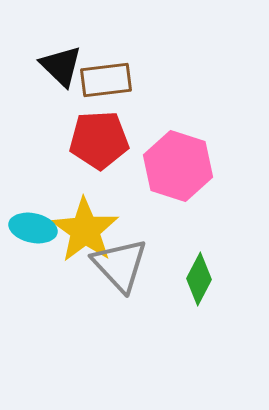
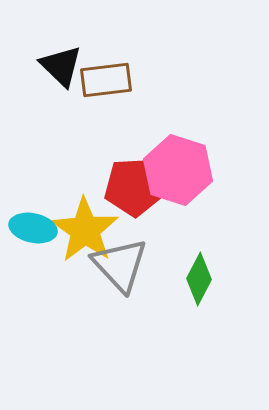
red pentagon: moved 35 px right, 47 px down
pink hexagon: moved 4 px down
